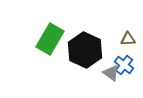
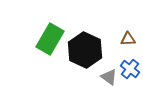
blue cross: moved 6 px right, 4 px down
gray triangle: moved 2 px left, 4 px down
